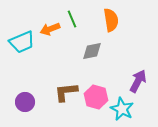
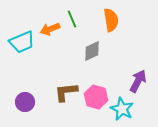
gray diamond: rotated 15 degrees counterclockwise
